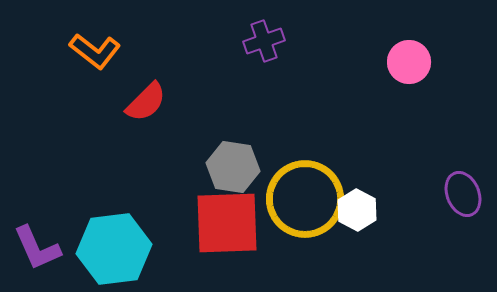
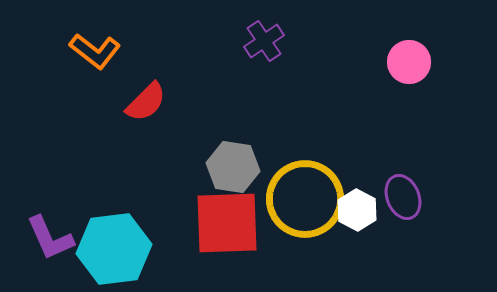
purple cross: rotated 15 degrees counterclockwise
purple ellipse: moved 60 px left, 3 px down
purple L-shape: moved 13 px right, 10 px up
